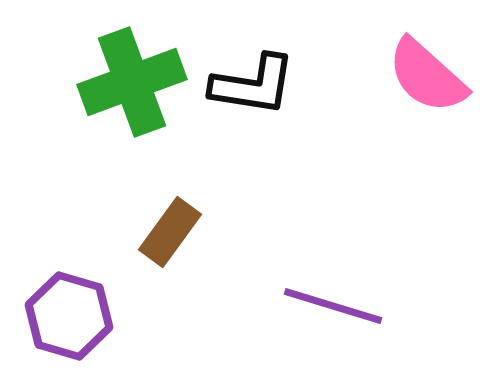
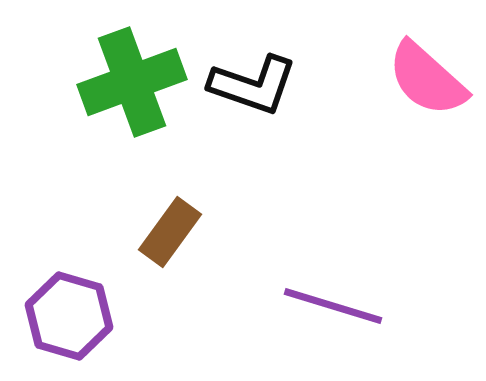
pink semicircle: moved 3 px down
black L-shape: rotated 10 degrees clockwise
